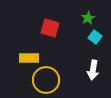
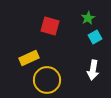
red square: moved 2 px up
cyan square: rotated 24 degrees clockwise
yellow rectangle: rotated 24 degrees counterclockwise
yellow circle: moved 1 px right
